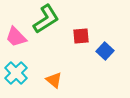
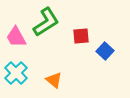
green L-shape: moved 3 px down
pink trapezoid: rotated 15 degrees clockwise
